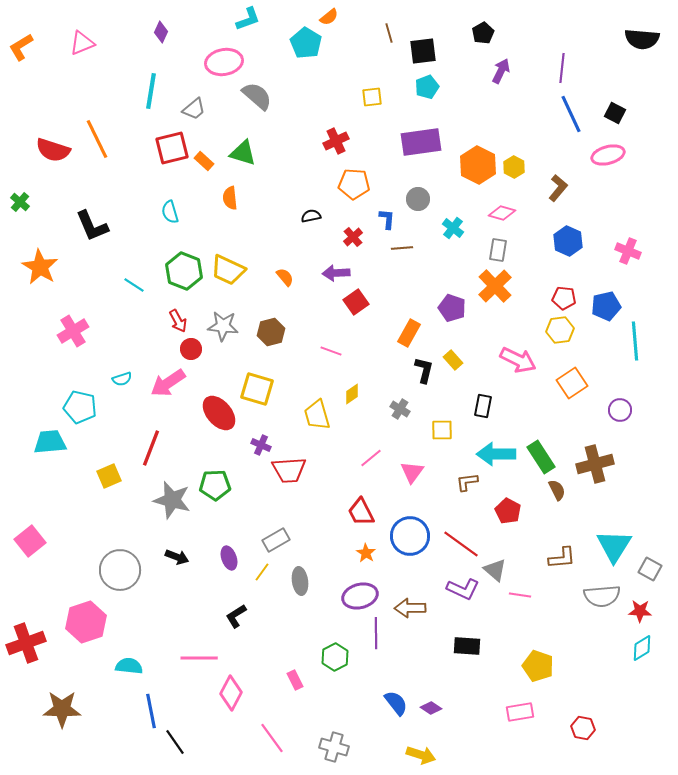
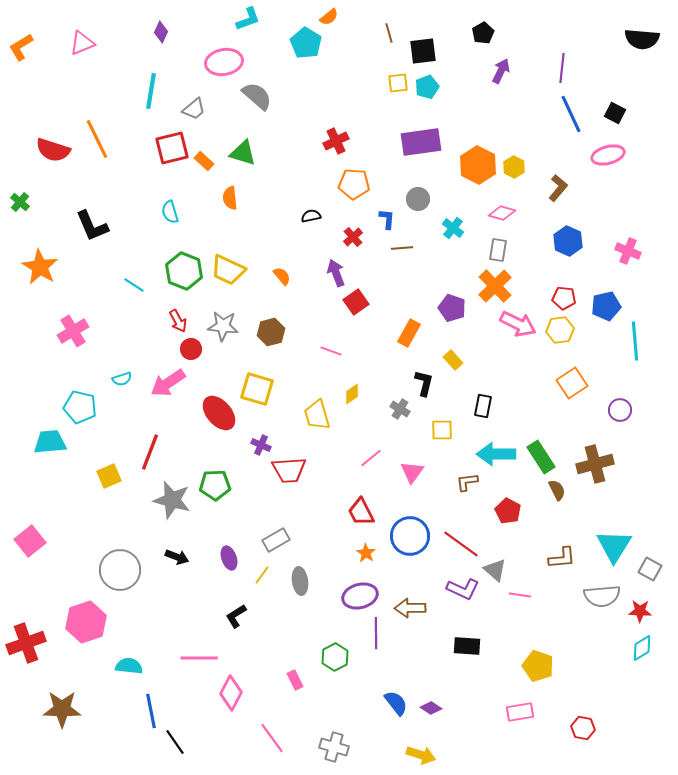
yellow square at (372, 97): moved 26 px right, 14 px up
purple arrow at (336, 273): rotated 72 degrees clockwise
orange semicircle at (285, 277): moved 3 px left, 1 px up
pink arrow at (518, 360): moved 36 px up
black L-shape at (424, 370): moved 13 px down
red line at (151, 448): moved 1 px left, 4 px down
yellow line at (262, 572): moved 3 px down
